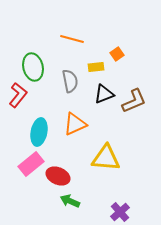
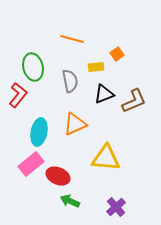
purple cross: moved 4 px left, 5 px up
